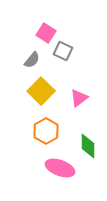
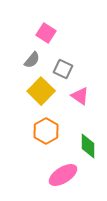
gray square: moved 18 px down
pink triangle: moved 1 px right, 2 px up; rotated 48 degrees counterclockwise
pink ellipse: moved 3 px right, 7 px down; rotated 52 degrees counterclockwise
